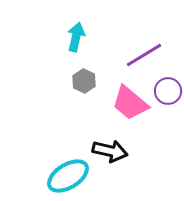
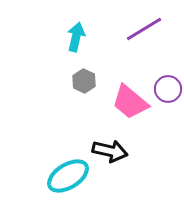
purple line: moved 26 px up
purple circle: moved 2 px up
pink trapezoid: moved 1 px up
